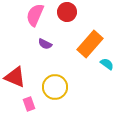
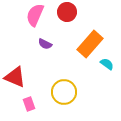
yellow circle: moved 9 px right, 5 px down
